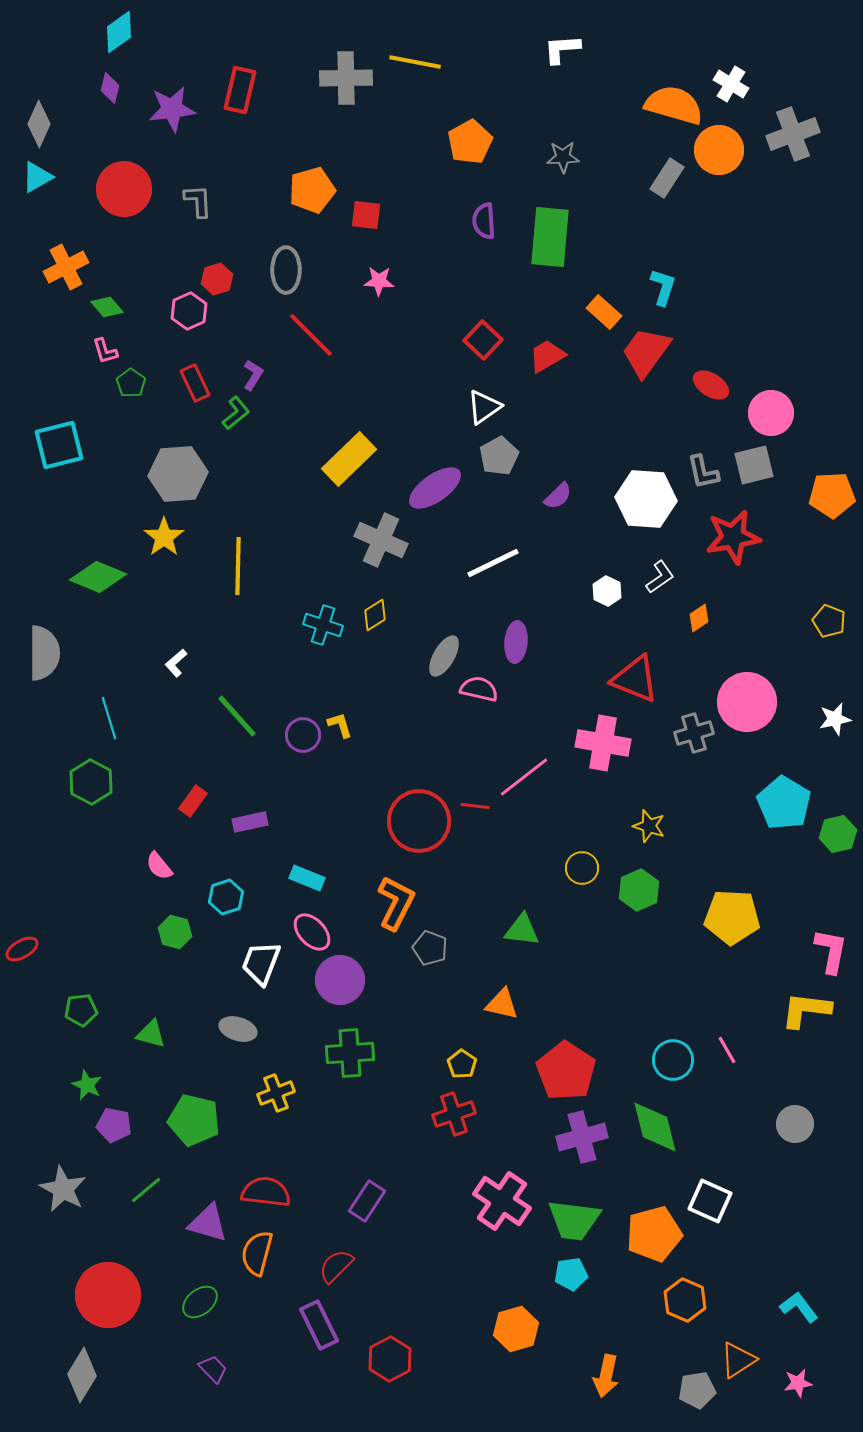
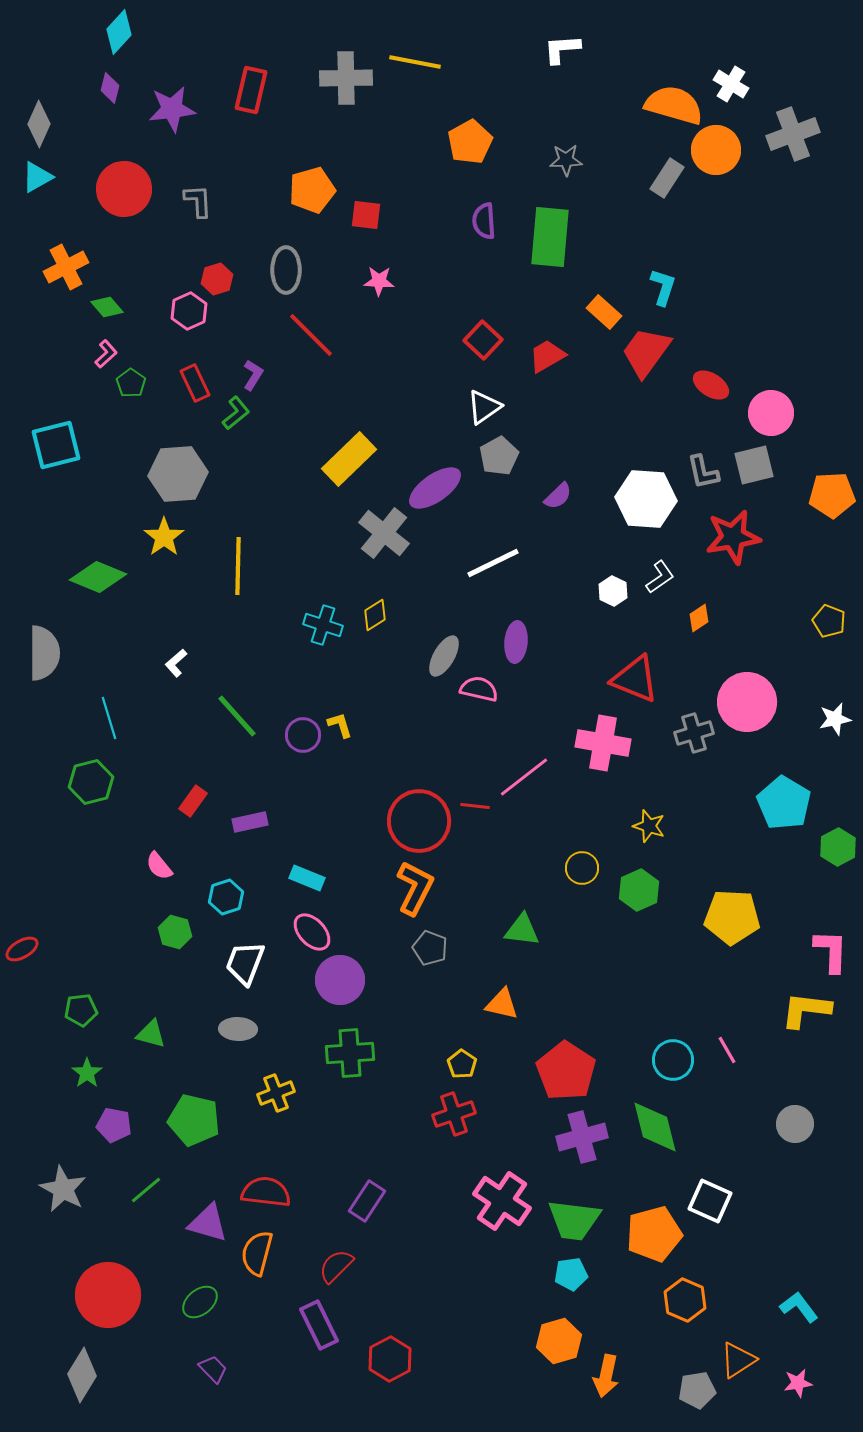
cyan diamond at (119, 32): rotated 12 degrees counterclockwise
red rectangle at (240, 90): moved 11 px right
orange circle at (719, 150): moved 3 px left
gray star at (563, 157): moved 3 px right, 3 px down
pink L-shape at (105, 351): moved 1 px right, 3 px down; rotated 116 degrees counterclockwise
cyan square at (59, 445): moved 3 px left
gray cross at (381, 540): moved 3 px right, 7 px up; rotated 15 degrees clockwise
white hexagon at (607, 591): moved 6 px right
green hexagon at (91, 782): rotated 18 degrees clockwise
green hexagon at (838, 834): moved 13 px down; rotated 15 degrees counterclockwise
orange L-shape at (396, 903): moved 19 px right, 15 px up
pink L-shape at (831, 951): rotated 9 degrees counterclockwise
white trapezoid at (261, 963): moved 16 px left
gray ellipse at (238, 1029): rotated 15 degrees counterclockwise
green star at (87, 1085): moved 12 px up; rotated 12 degrees clockwise
orange hexagon at (516, 1329): moved 43 px right, 12 px down
